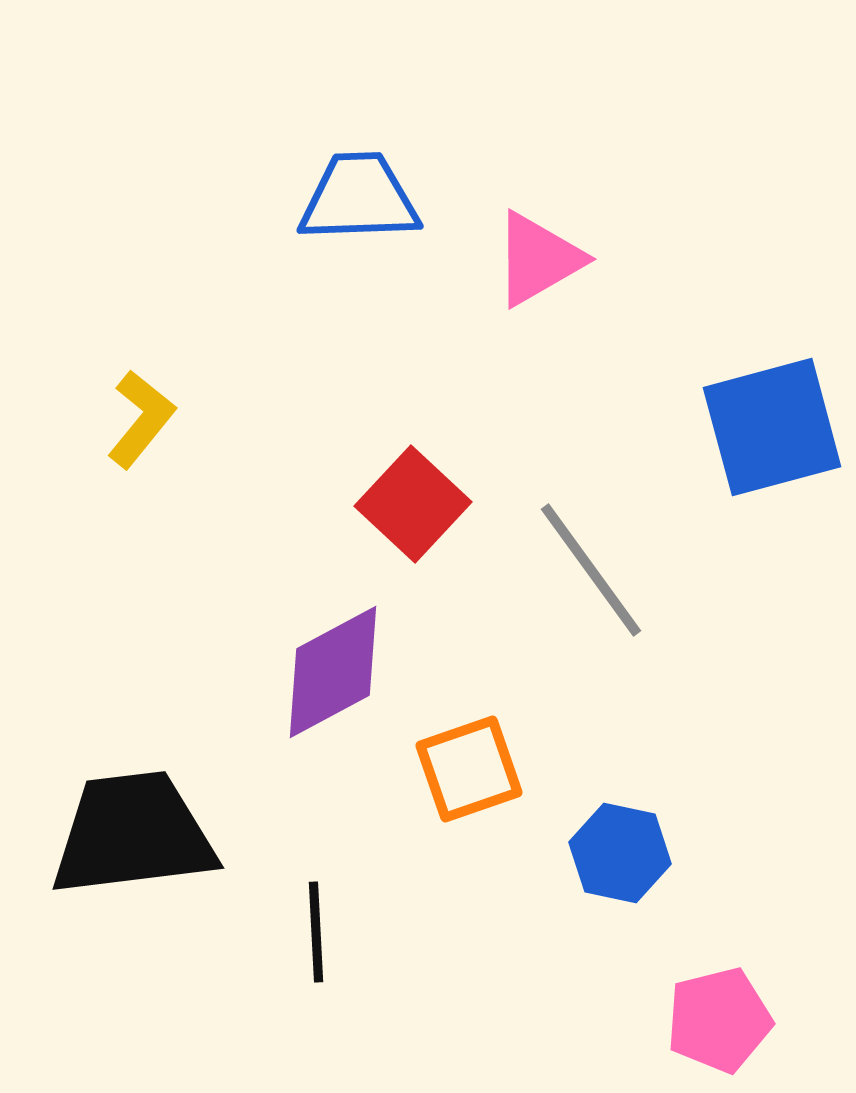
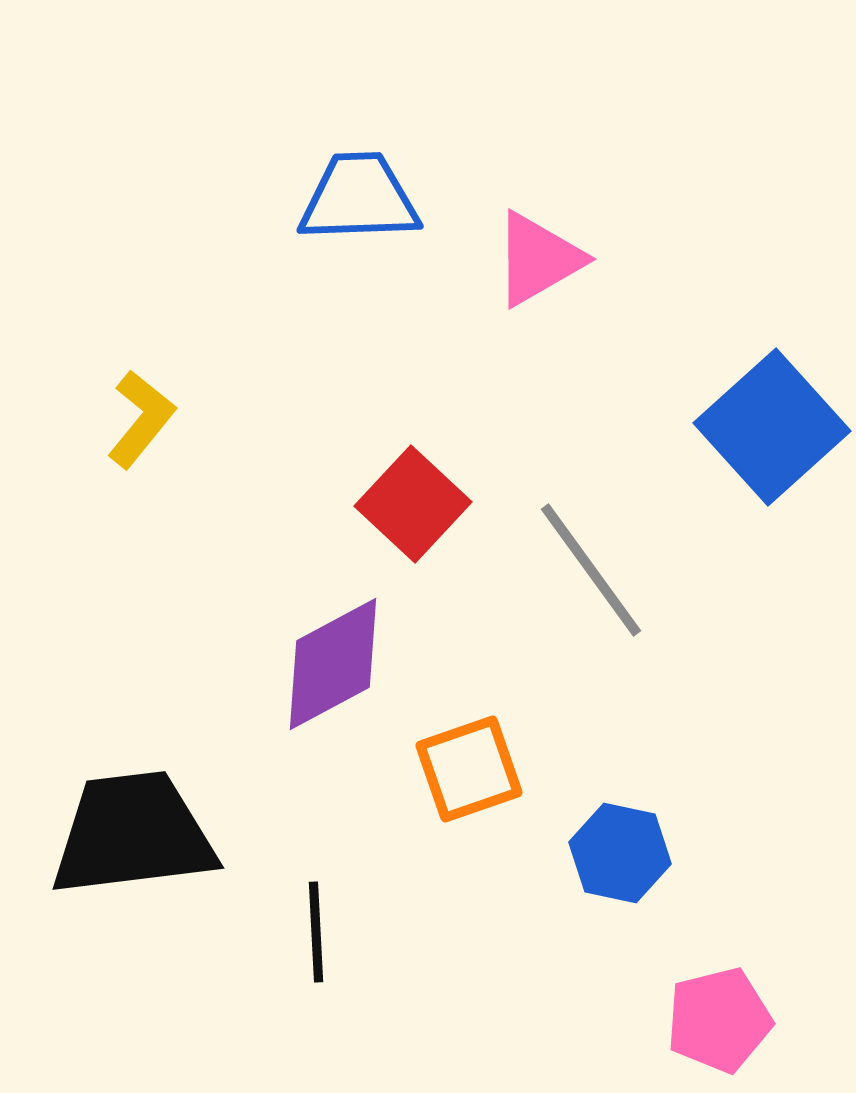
blue square: rotated 27 degrees counterclockwise
purple diamond: moved 8 px up
